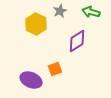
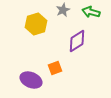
gray star: moved 3 px right, 1 px up
yellow hexagon: rotated 15 degrees clockwise
orange square: moved 1 px up
